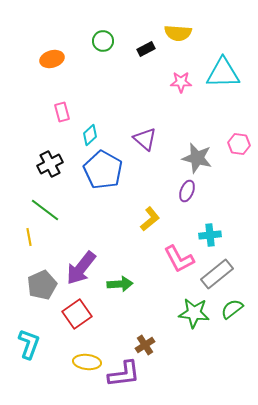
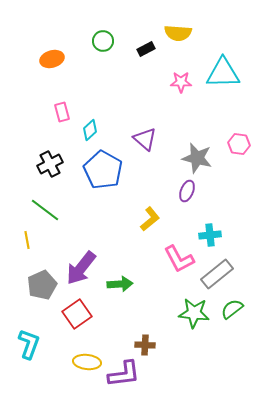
cyan diamond: moved 5 px up
yellow line: moved 2 px left, 3 px down
brown cross: rotated 36 degrees clockwise
